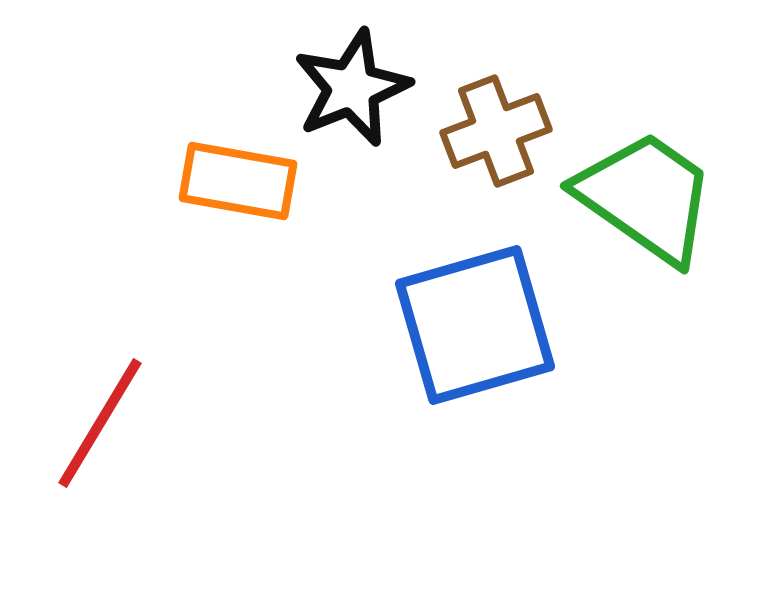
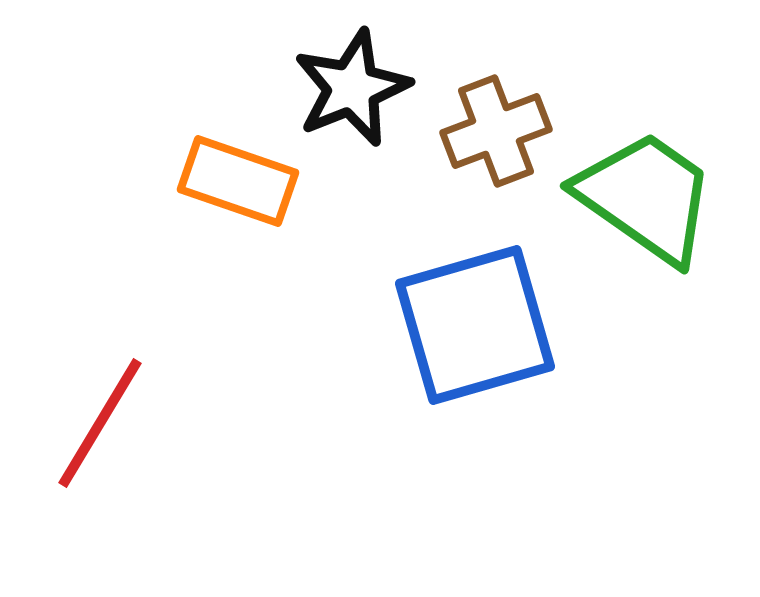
orange rectangle: rotated 9 degrees clockwise
